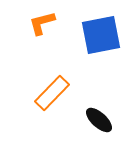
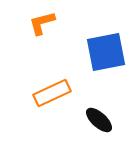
blue square: moved 5 px right, 17 px down
orange rectangle: rotated 21 degrees clockwise
